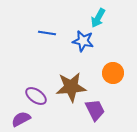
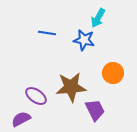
blue star: moved 1 px right, 1 px up
